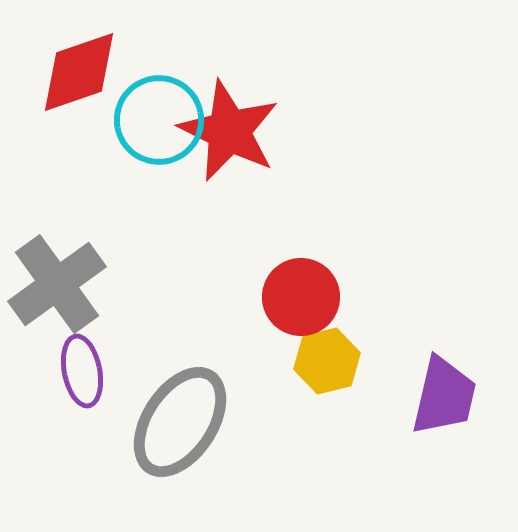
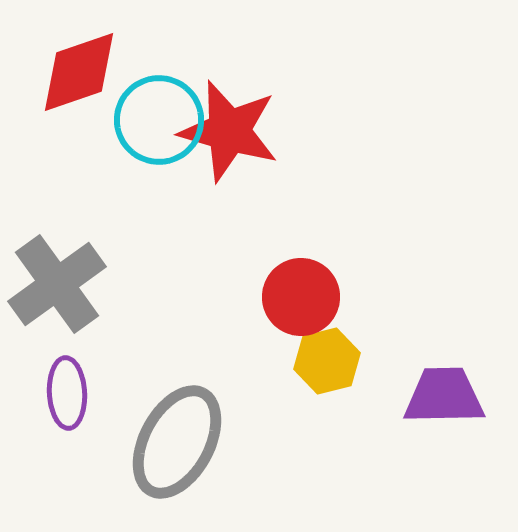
red star: rotated 10 degrees counterclockwise
purple ellipse: moved 15 px left, 22 px down; rotated 8 degrees clockwise
purple trapezoid: rotated 104 degrees counterclockwise
gray ellipse: moved 3 px left, 20 px down; rotated 5 degrees counterclockwise
